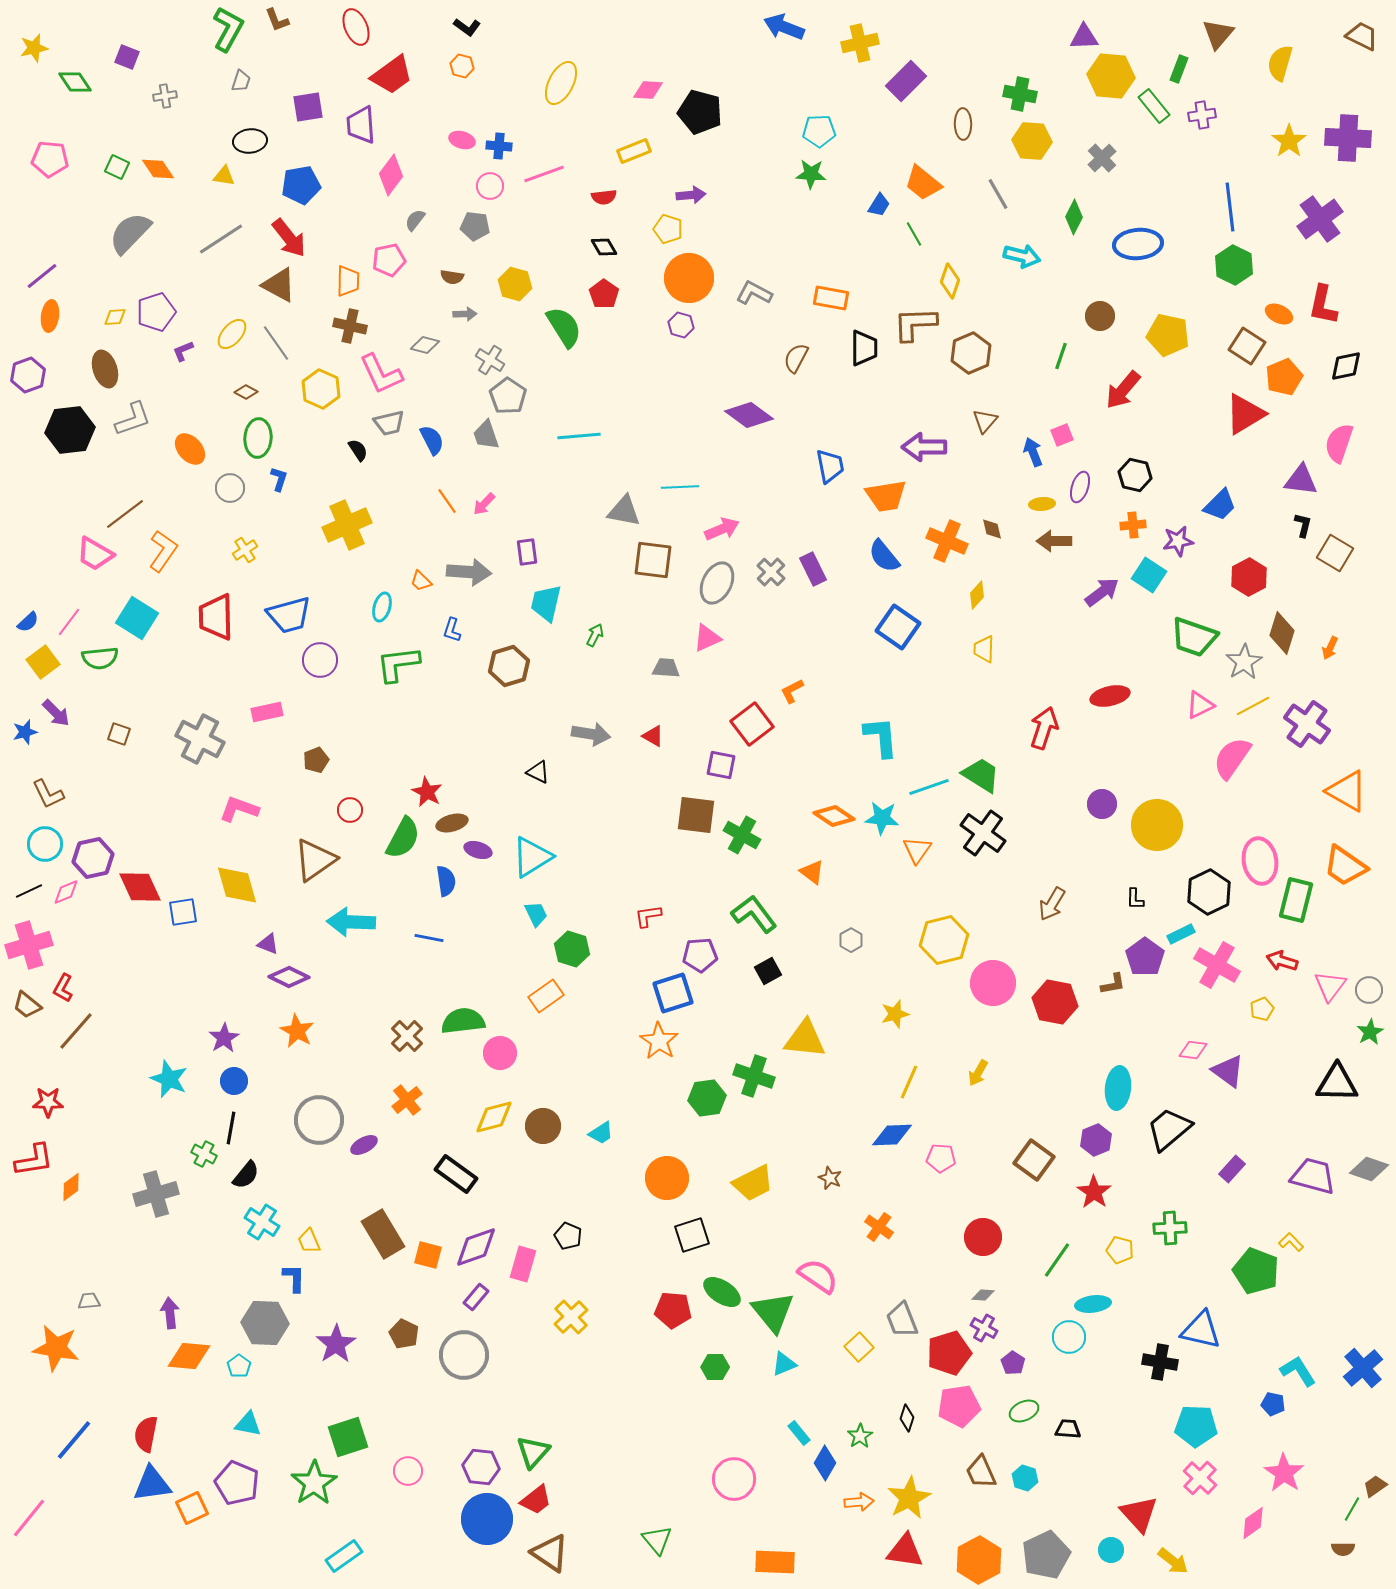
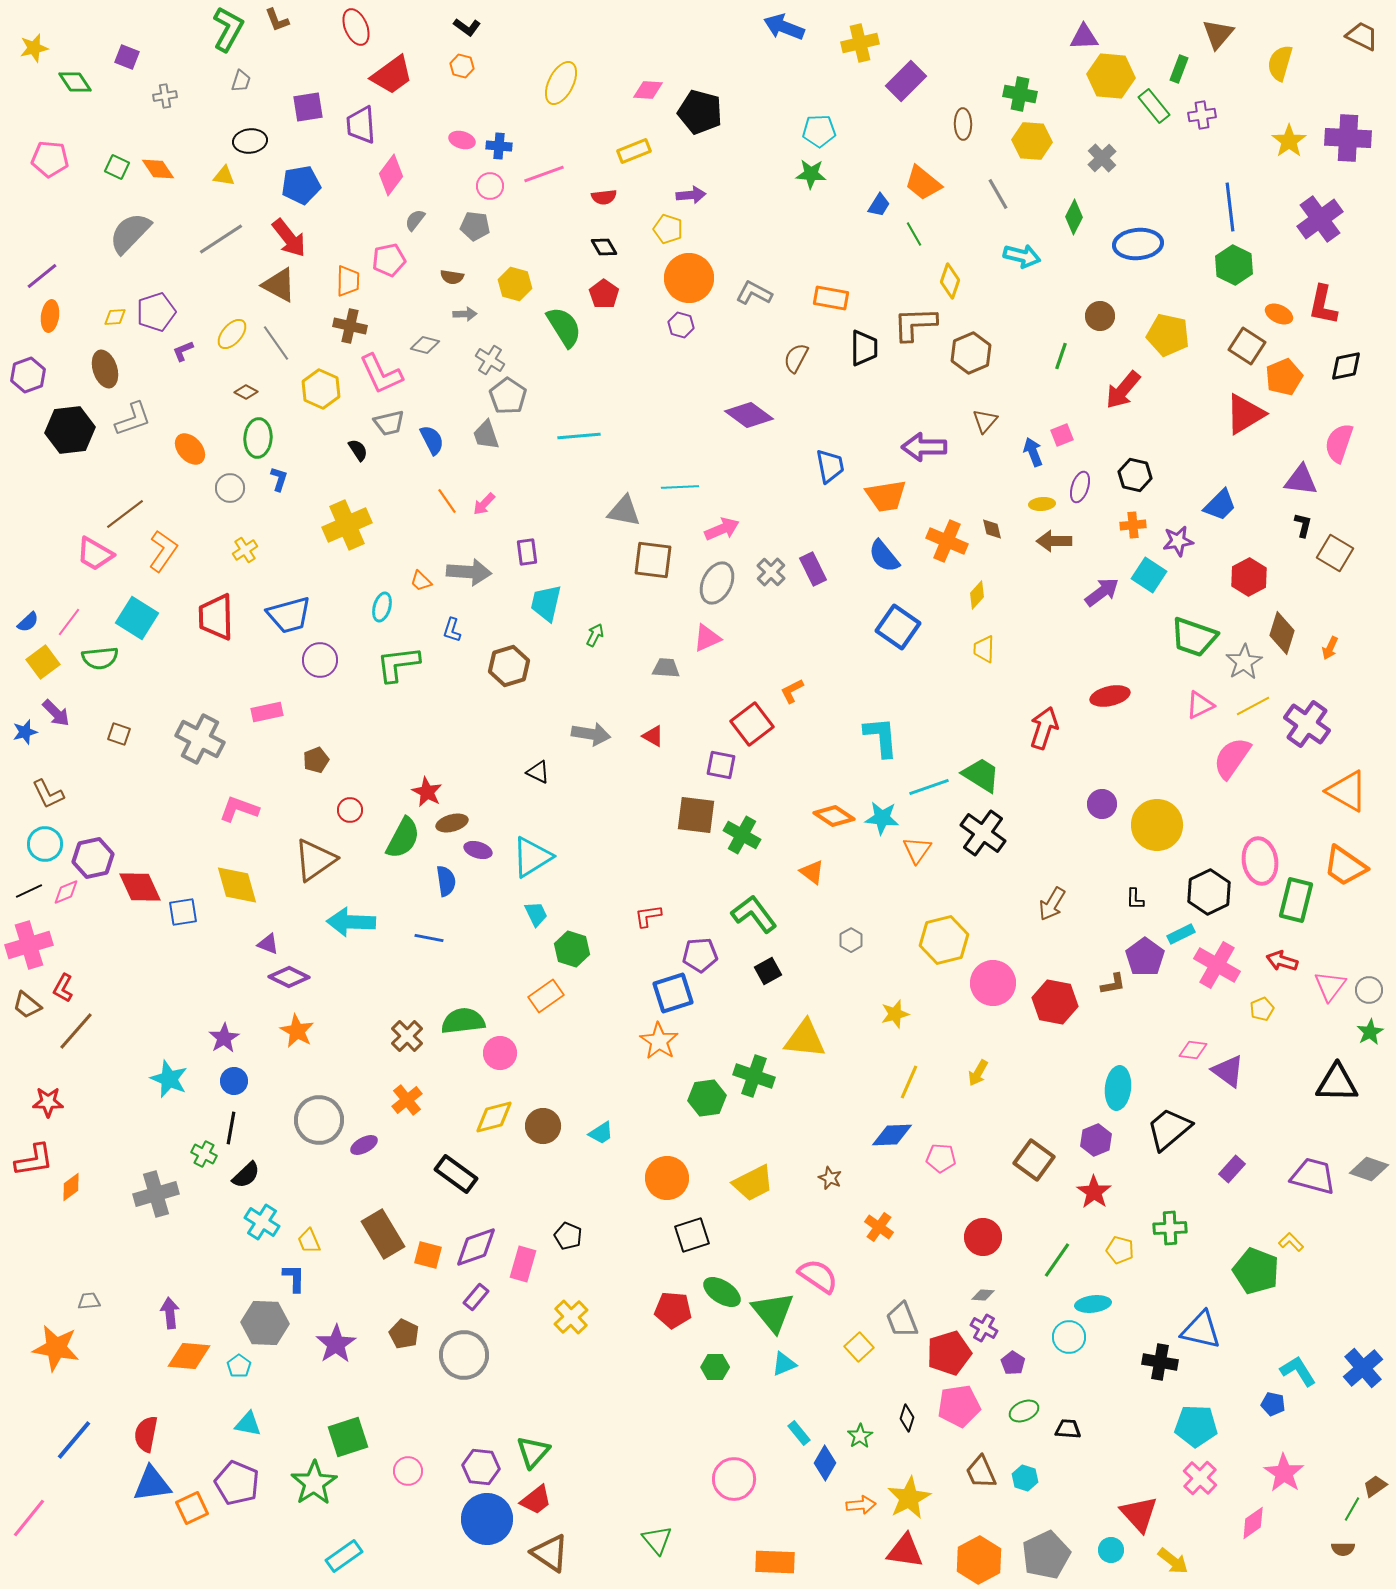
black semicircle at (246, 1175): rotated 8 degrees clockwise
orange arrow at (859, 1502): moved 2 px right, 3 px down
